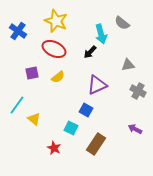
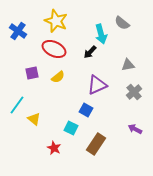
gray cross: moved 4 px left, 1 px down; rotated 21 degrees clockwise
